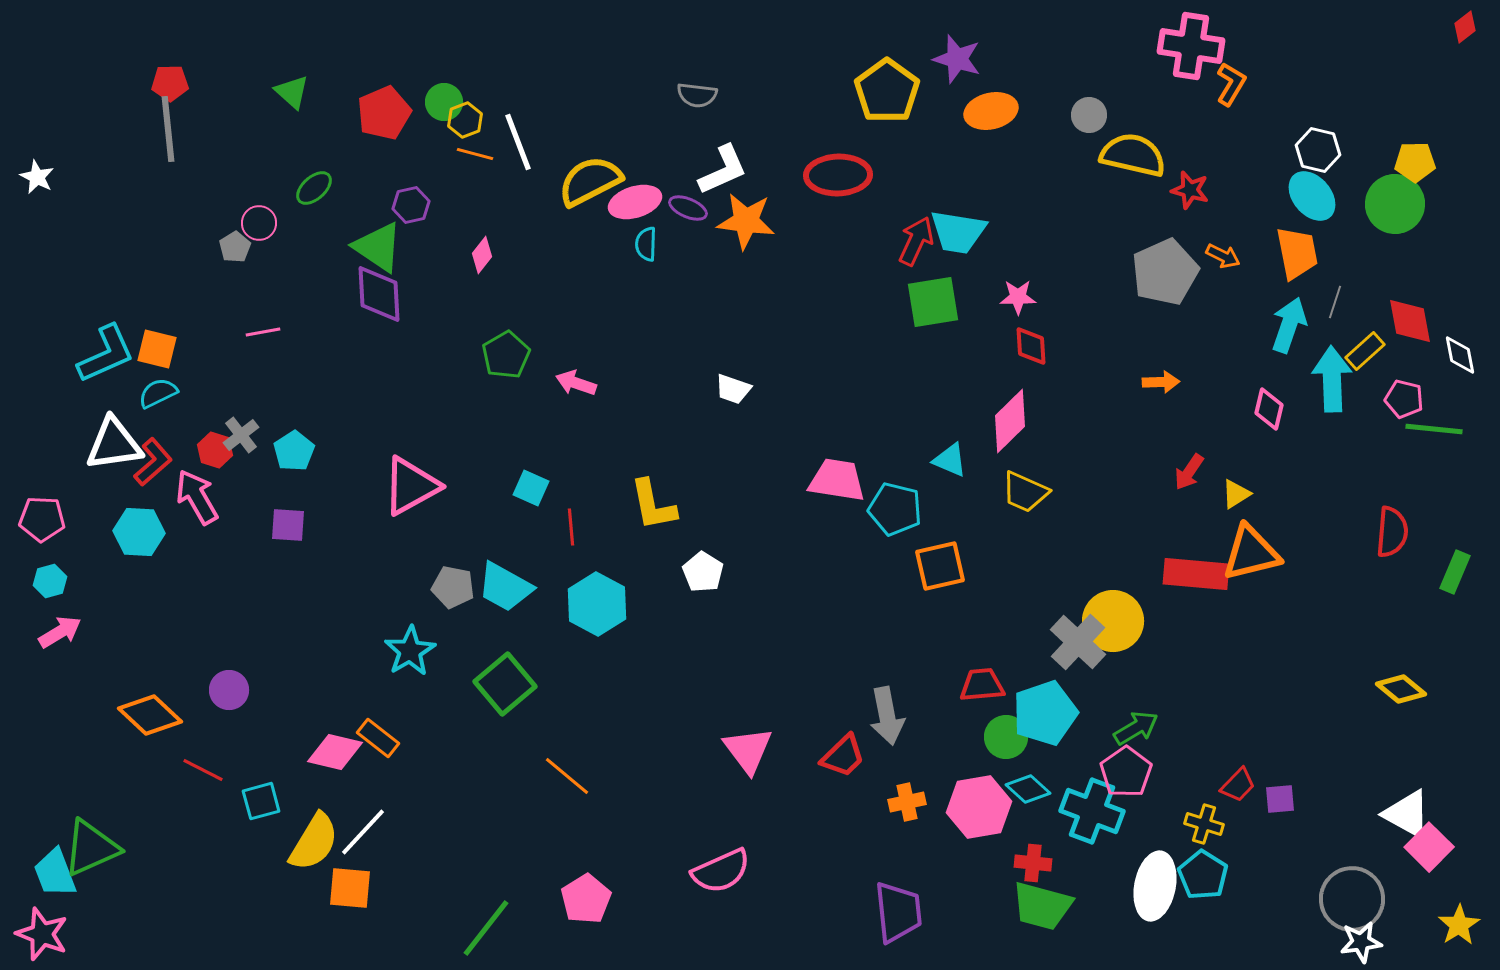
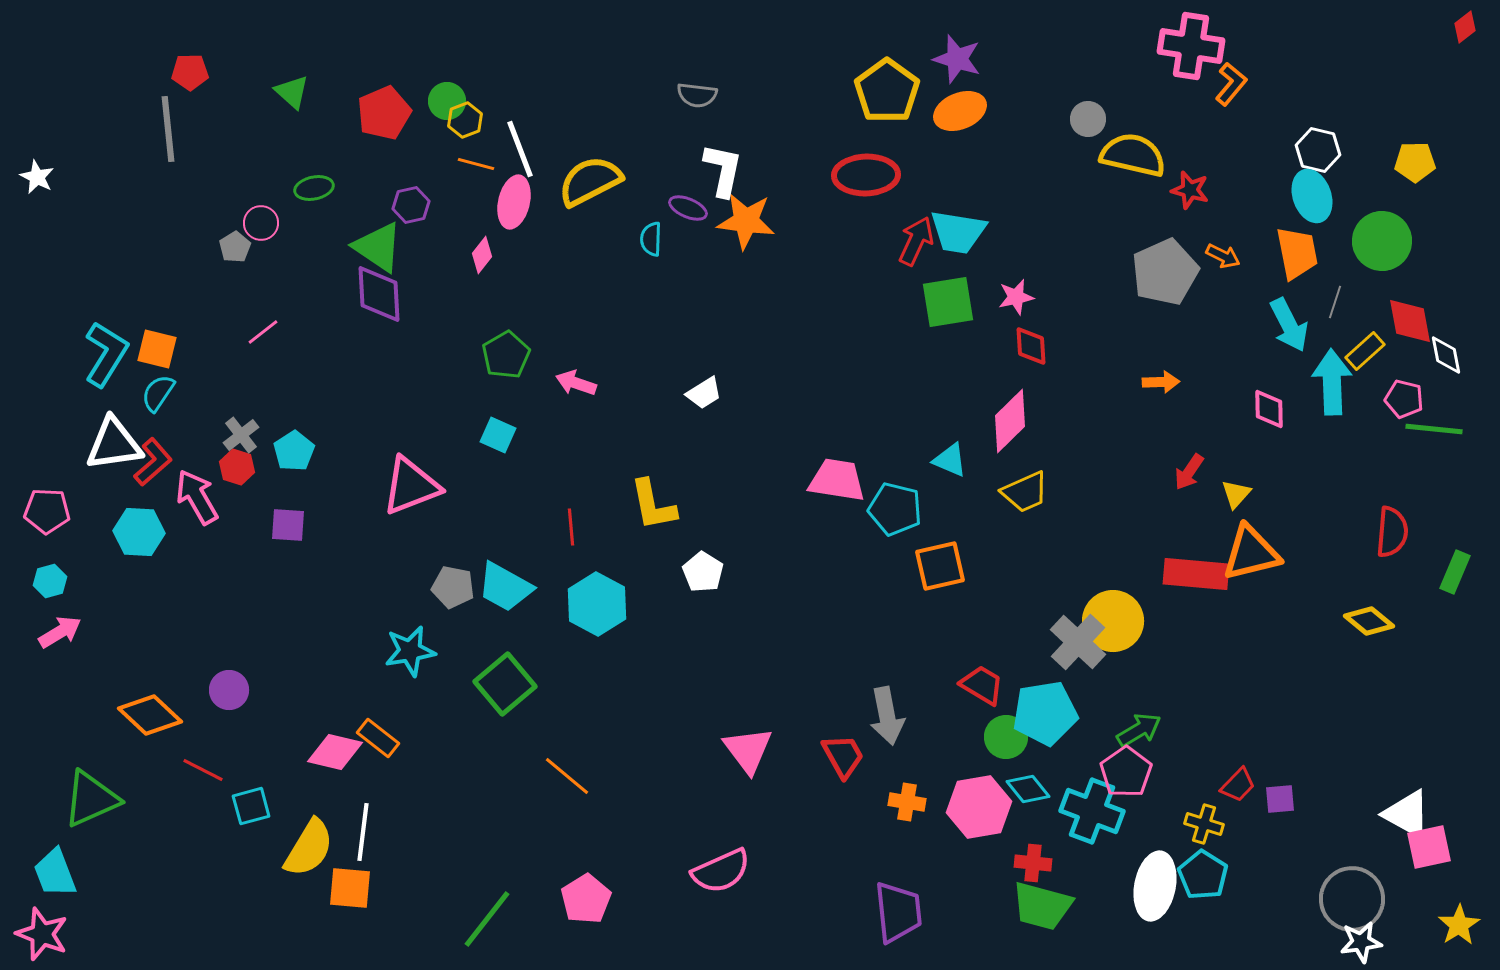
red pentagon at (170, 83): moved 20 px right, 11 px up
orange L-shape at (1231, 84): rotated 9 degrees clockwise
green circle at (444, 102): moved 3 px right, 1 px up
orange ellipse at (991, 111): moved 31 px left; rotated 9 degrees counterclockwise
gray circle at (1089, 115): moved 1 px left, 4 px down
white line at (518, 142): moved 2 px right, 7 px down
orange line at (475, 154): moved 1 px right, 10 px down
white L-shape at (723, 170): rotated 54 degrees counterclockwise
red ellipse at (838, 175): moved 28 px right
green ellipse at (314, 188): rotated 30 degrees clockwise
cyan ellipse at (1312, 196): rotated 21 degrees clockwise
pink ellipse at (635, 202): moved 121 px left; rotated 60 degrees counterclockwise
green circle at (1395, 204): moved 13 px left, 37 px down
pink circle at (259, 223): moved 2 px right
cyan semicircle at (646, 244): moved 5 px right, 5 px up
pink star at (1018, 297): moved 2 px left; rotated 12 degrees counterclockwise
green square at (933, 302): moved 15 px right
cyan arrow at (1289, 325): rotated 134 degrees clockwise
pink line at (263, 332): rotated 28 degrees counterclockwise
cyan L-shape at (106, 354): rotated 34 degrees counterclockwise
white diamond at (1460, 355): moved 14 px left
cyan arrow at (1332, 379): moved 3 px down
white trapezoid at (733, 389): moved 29 px left, 4 px down; rotated 51 degrees counterclockwise
cyan semicircle at (158, 393): rotated 30 degrees counterclockwise
pink diamond at (1269, 409): rotated 15 degrees counterclockwise
red hexagon at (215, 450): moved 22 px right, 17 px down
pink triangle at (411, 486): rotated 8 degrees clockwise
cyan square at (531, 488): moved 33 px left, 53 px up
yellow trapezoid at (1025, 492): rotated 48 degrees counterclockwise
yellow triangle at (1236, 494): rotated 16 degrees counterclockwise
pink pentagon at (42, 519): moved 5 px right, 8 px up
cyan star at (410, 651): rotated 21 degrees clockwise
red trapezoid at (982, 685): rotated 36 degrees clockwise
yellow diamond at (1401, 689): moved 32 px left, 68 px up
cyan pentagon at (1045, 713): rotated 10 degrees clockwise
green arrow at (1136, 728): moved 3 px right, 2 px down
red trapezoid at (843, 756): rotated 75 degrees counterclockwise
cyan diamond at (1028, 789): rotated 9 degrees clockwise
cyan square at (261, 801): moved 10 px left, 5 px down
orange cross at (907, 802): rotated 21 degrees clockwise
white line at (363, 832): rotated 36 degrees counterclockwise
yellow semicircle at (314, 842): moved 5 px left, 6 px down
pink square at (1429, 847): rotated 33 degrees clockwise
green triangle at (91, 848): moved 49 px up
green line at (486, 928): moved 1 px right, 9 px up
